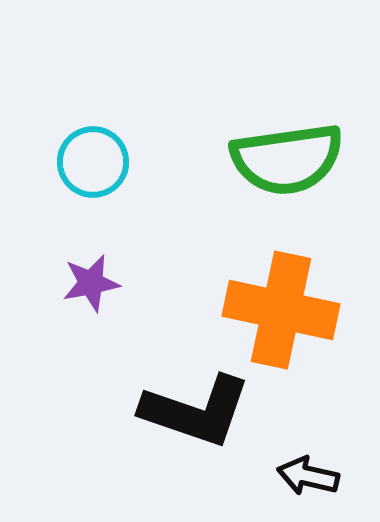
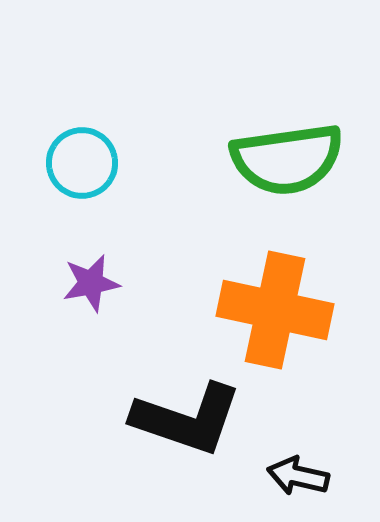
cyan circle: moved 11 px left, 1 px down
orange cross: moved 6 px left
black L-shape: moved 9 px left, 8 px down
black arrow: moved 10 px left
